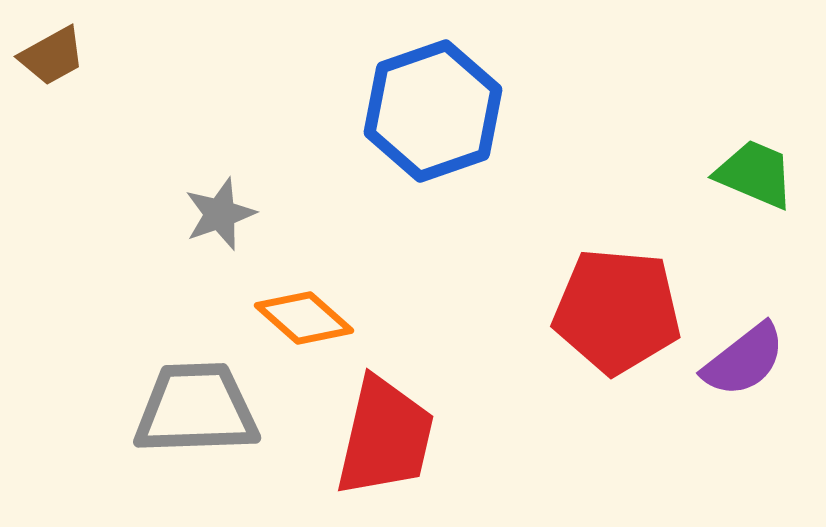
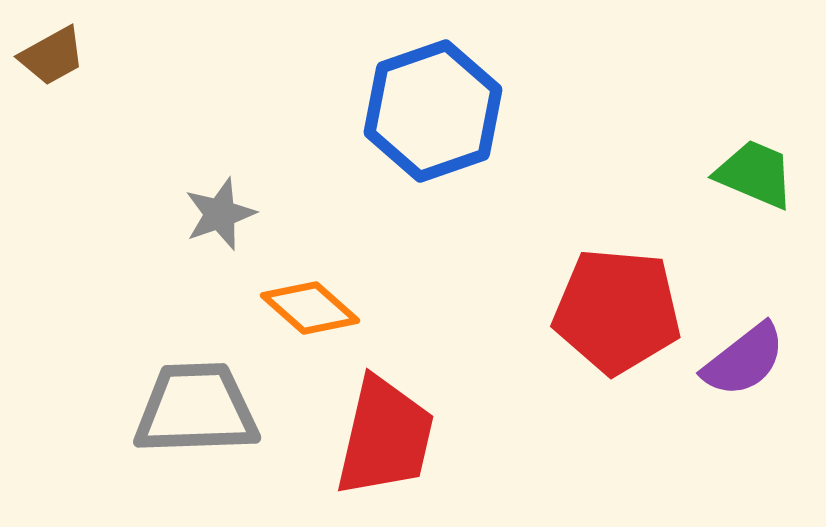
orange diamond: moved 6 px right, 10 px up
